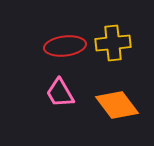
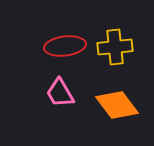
yellow cross: moved 2 px right, 4 px down
